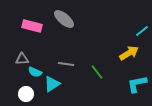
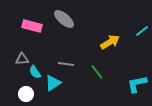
yellow arrow: moved 19 px left, 11 px up
cyan semicircle: rotated 32 degrees clockwise
cyan triangle: moved 1 px right, 1 px up
